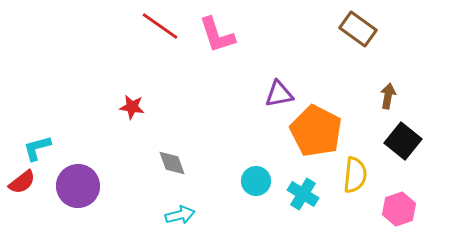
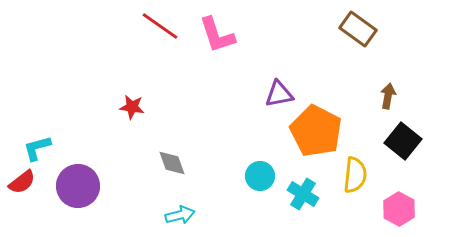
cyan circle: moved 4 px right, 5 px up
pink hexagon: rotated 12 degrees counterclockwise
